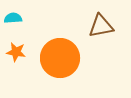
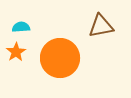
cyan semicircle: moved 8 px right, 9 px down
orange star: rotated 30 degrees clockwise
